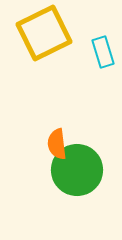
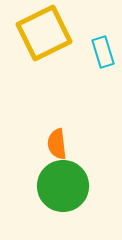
green circle: moved 14 px left, 16 px down
